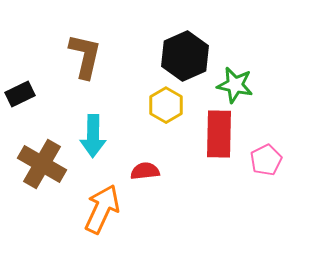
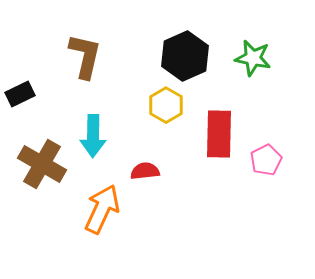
green star: moved 18 px right, 27 px up
